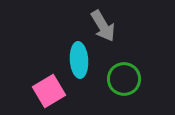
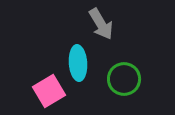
gray arrow: moved 2 px left, 2 px up
cyan ellipse: moved 1 px left, 3 px down
